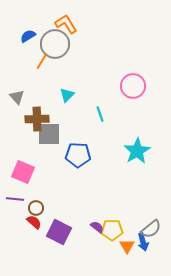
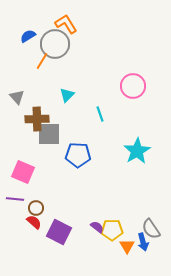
gray semicircle: rotated 95 degrees clockwise
